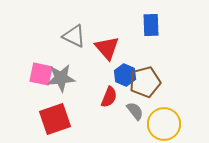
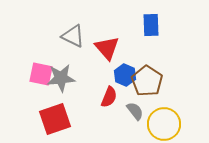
gray triangle: moved 1 px left
brown pentagon: moved 2 px right, 1 px up; rotated 24 degrees counterclockwise
